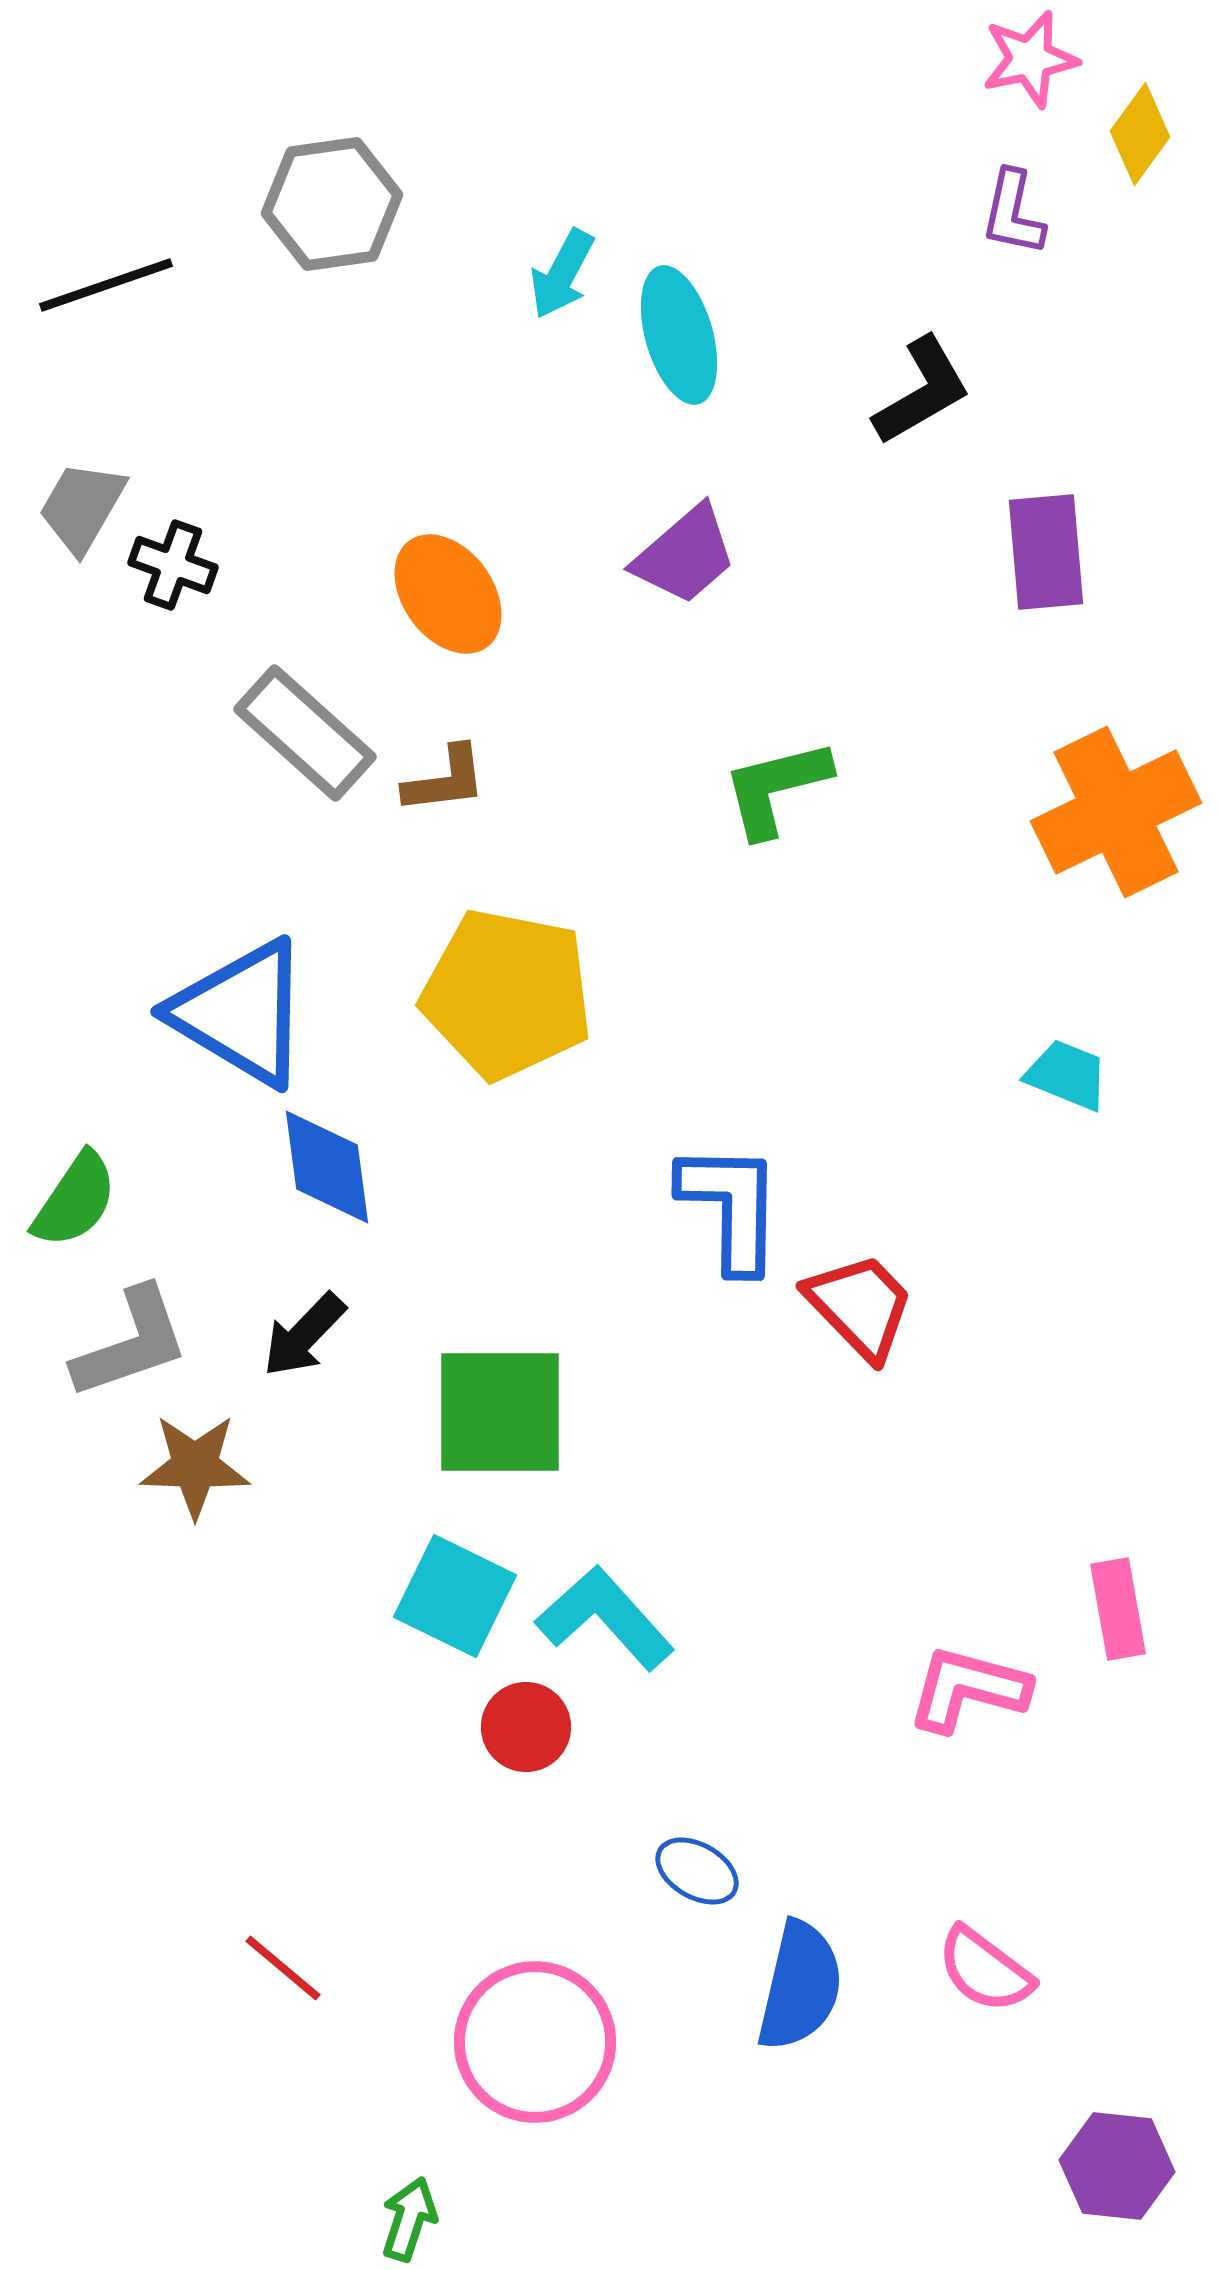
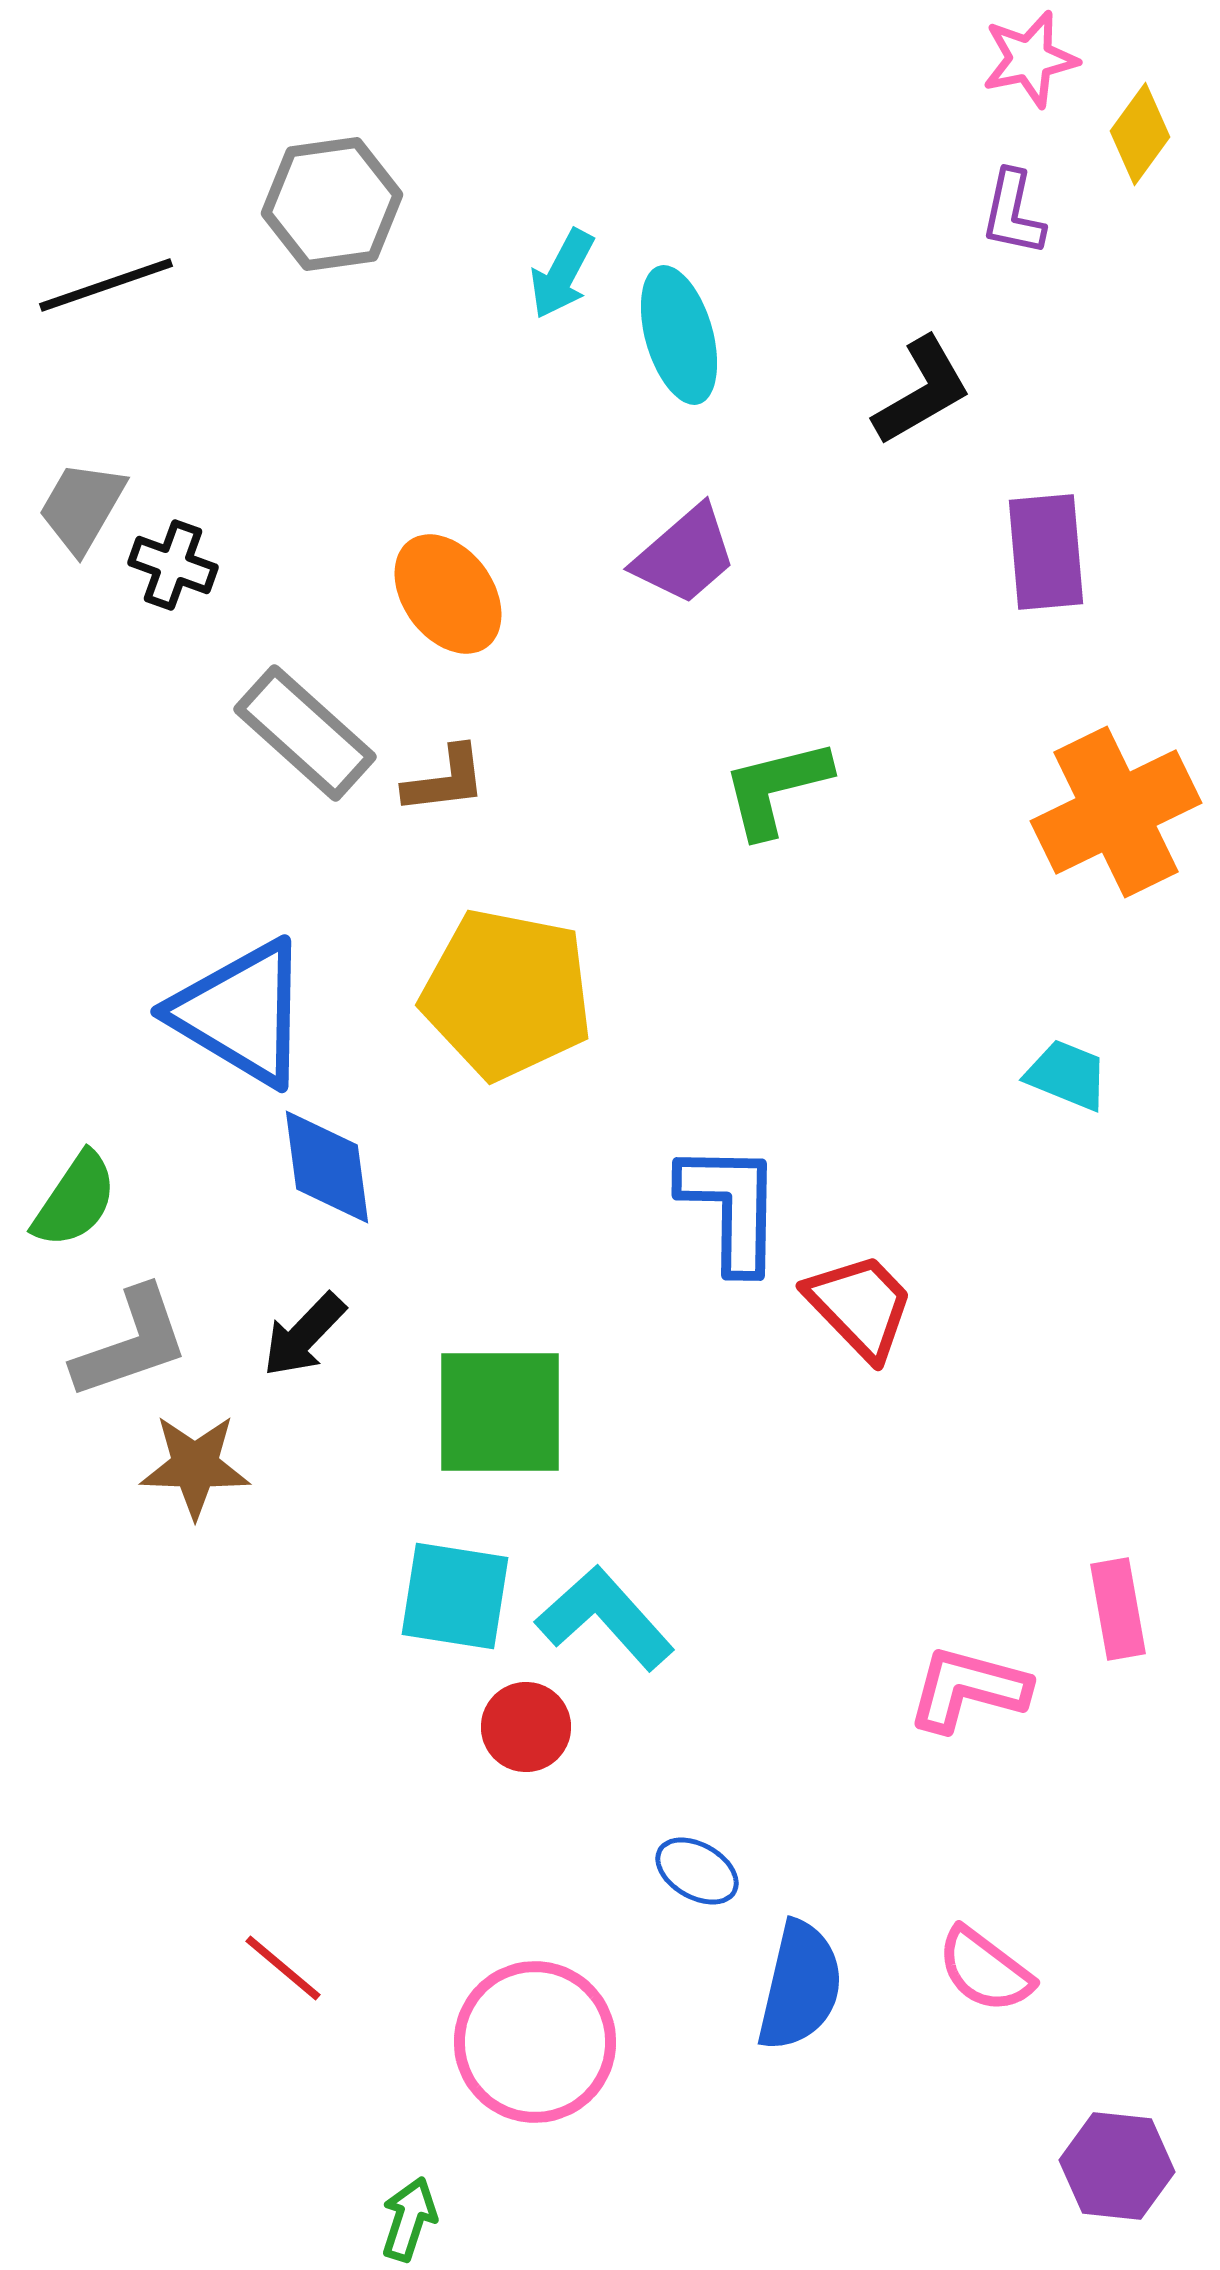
cyan square: rotated 17 degrees counterclockwise
